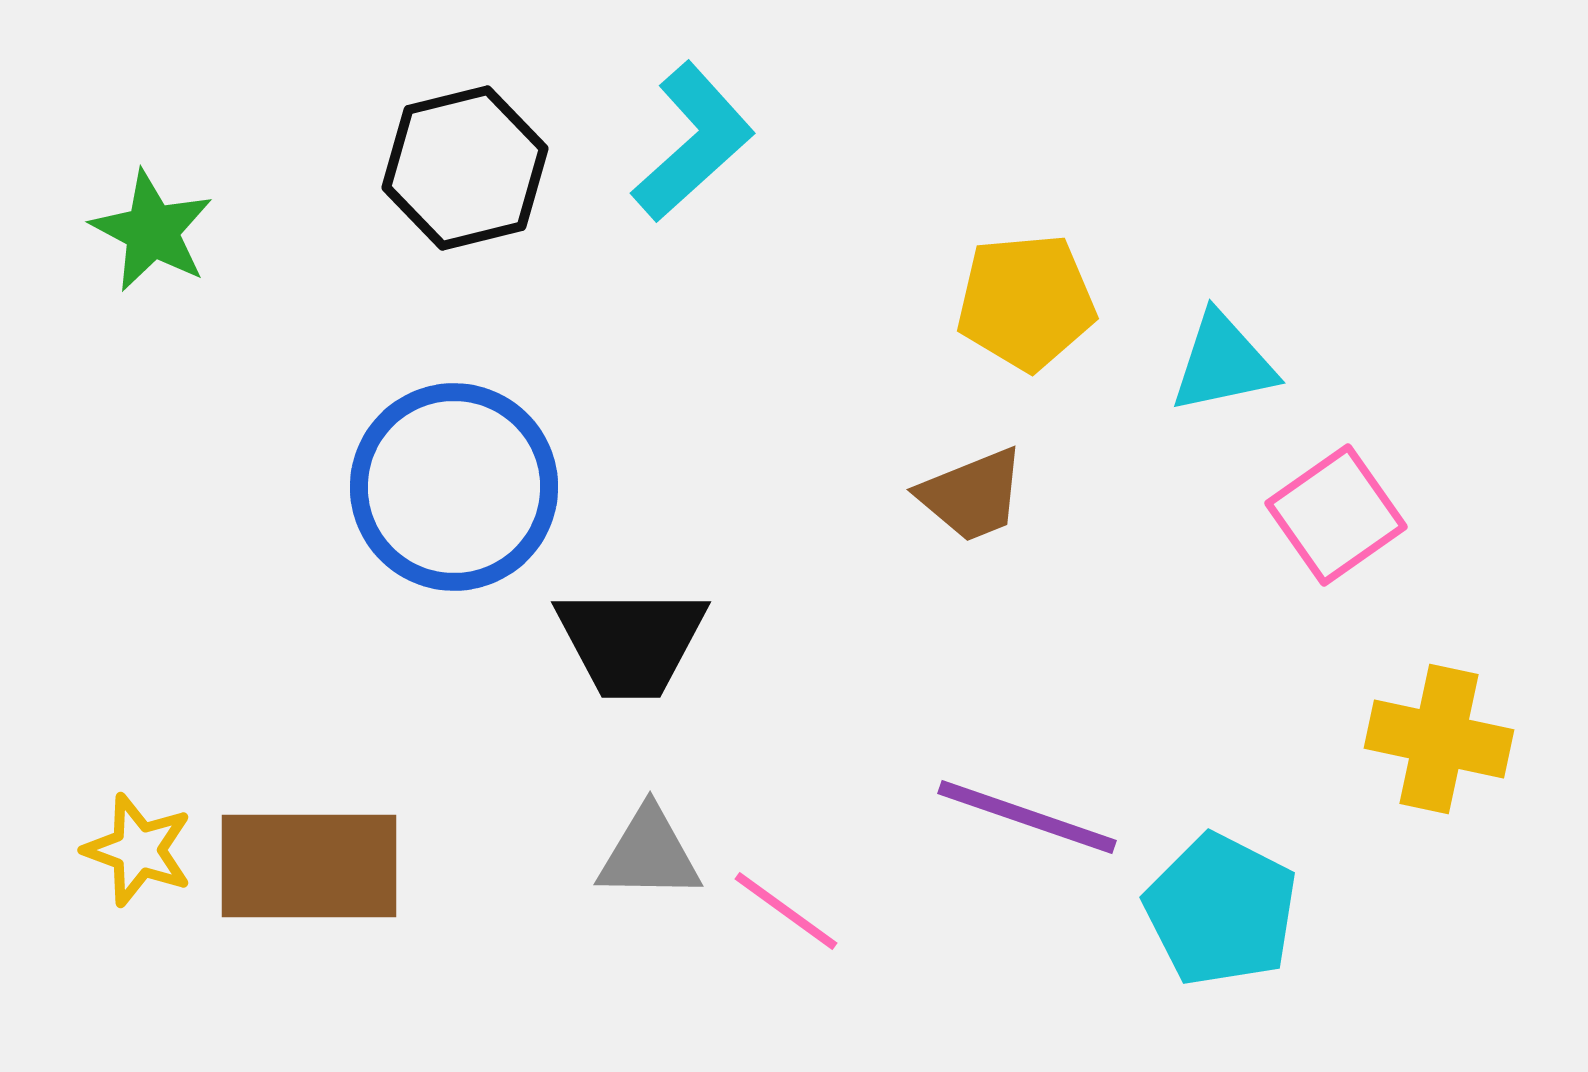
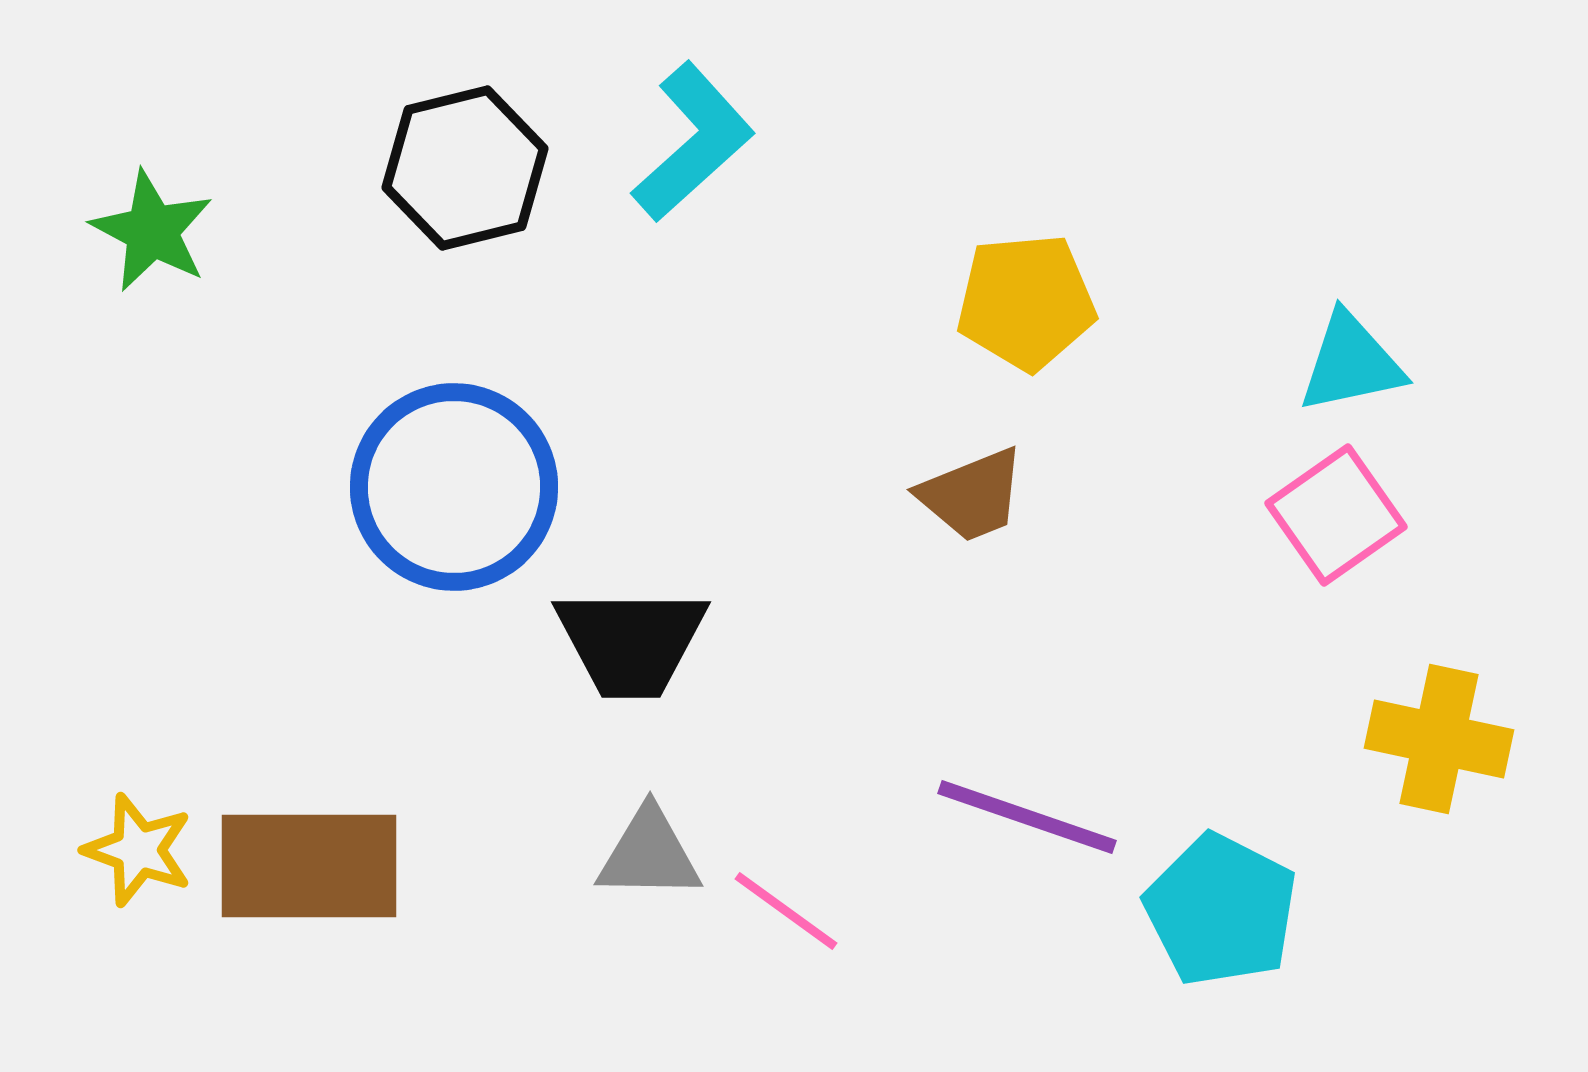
cyan triangle: moved 128 px right
